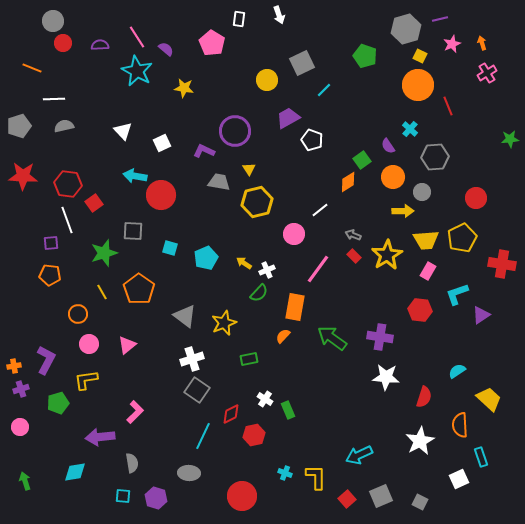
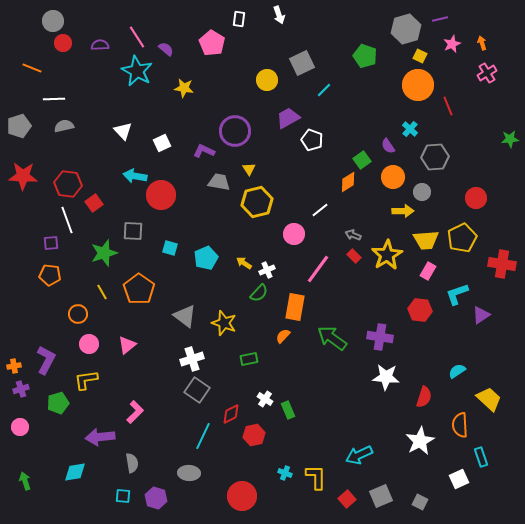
yellow star at (224, 323): rotated 30 degrees counterclockwise
